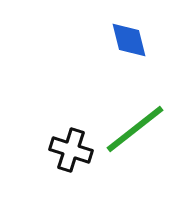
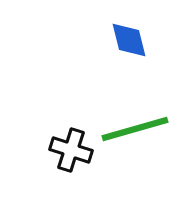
green line: rotated 22 degrees clockwise
